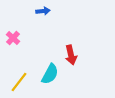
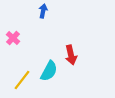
blue arrow: rotated 72 degrees counterclockwise
cyan semicircle: moved 1 px left, 3 px up
yellow line: moved 3 px right, 2 px up
